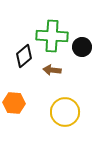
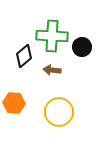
yellow circle: moved 6 px left
